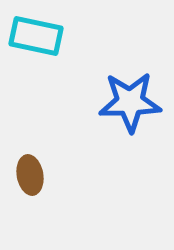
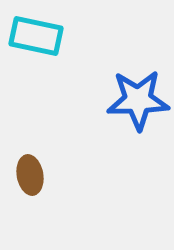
blue star: moved 8 px right, 2 px up
